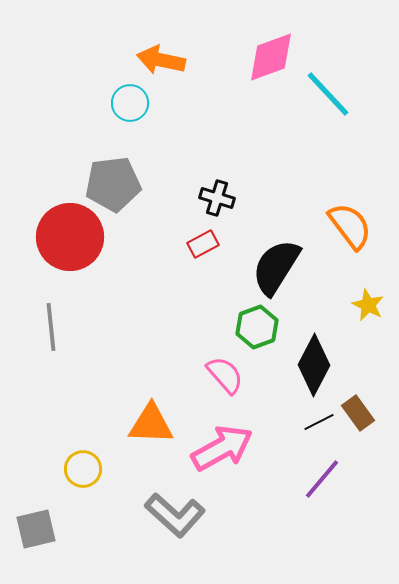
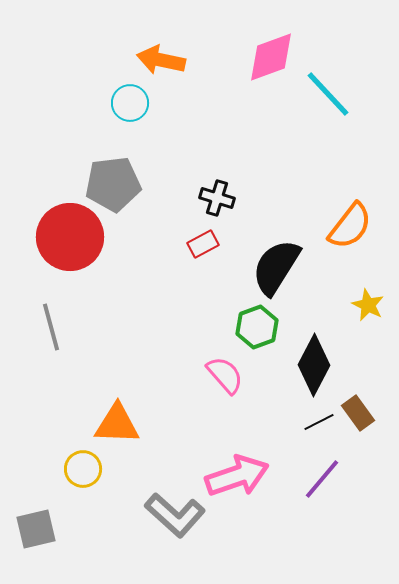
orange semicircle: rotated 75 degrees clockwise
gray line: rotated 9 degrees counterclockwise
orange triangle: moved 34 px left
pink arrow: moved 15 px right, 28 px down; rotated 10 degrees clockwise
